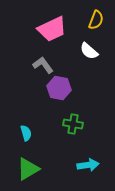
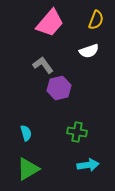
pink trapezoid: moved 2 px left, 6 px up; rotated 24 degrees counterclockwise
white semicircle: rotated 60 degrees counterclockwise
purple hexagon: rotated 25 degrees counterclockwise
green cross: moved 4 px right, 8 px down
